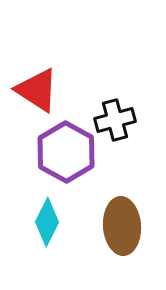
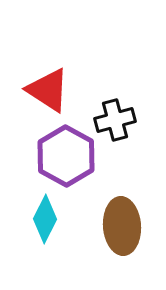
red triangle: moved 11 px right
purple hexagon: moved 4 px down
cyan diamond: moved 2 px left, 3 px up
